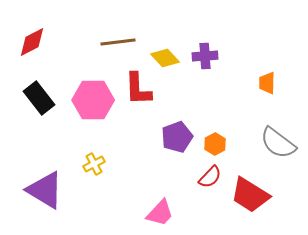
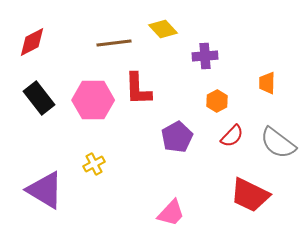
brown line: moved 4 px left, 1 px down
yellow diamond: moved 2 px left, 29 px up
purple pentagon: rotated 8 degrees counterclockwise
orange hexagon: moved 2 px right, 43 px up
red semicircle: moved 22 px right, 41 px up
red trapezoid: rotated 6 degrees counterclockwise
pink trapezoid: moved 11 px right
